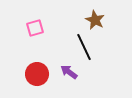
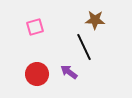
brown star: rotated 24 degrees counterclockwise
pink square: moved 1 px up
